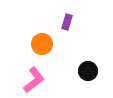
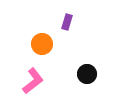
black circle: moved 1 px left, 3 px down
pink L-shape: moved 1 px left, 1 px down
